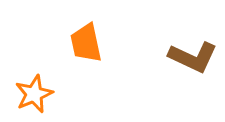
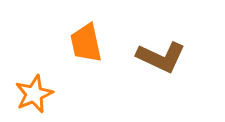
brown L-shape: moved 32 px left
